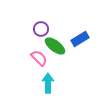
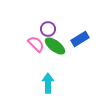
purple circle: moved 7 px right
pink semicircle: moved 3 px left, 14 px up
